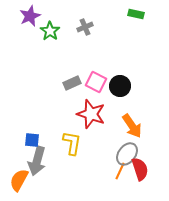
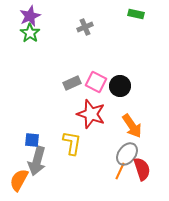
green star: moved 20 px left, 2 px down
red semicircle: moved 2 px right
